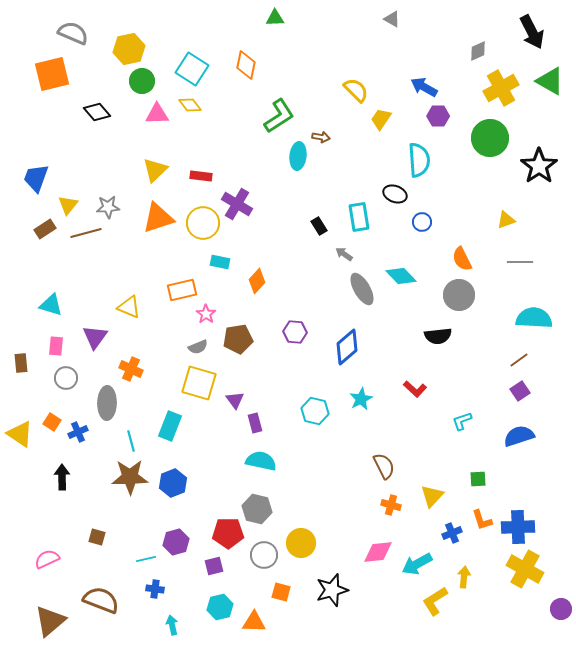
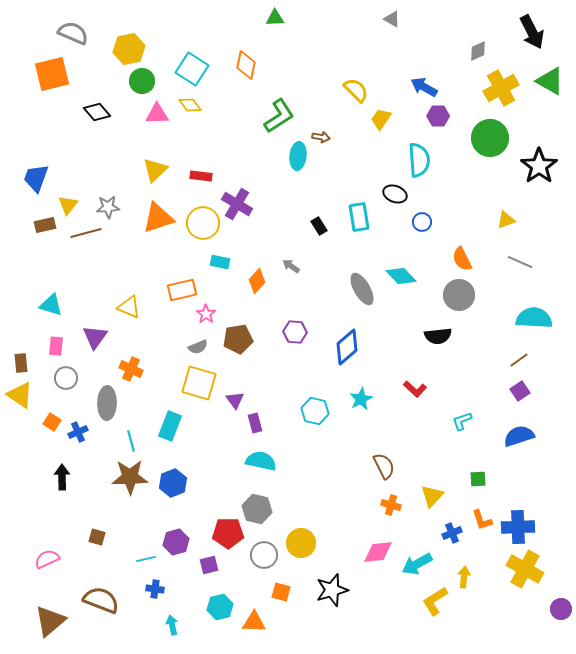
brown rectangle at (45, 229): moved 4 px up; rotated 20 degrees clockwise
gray arrow at (344, 254): moved 53 px left, 12 px down
gray line at (520, 262): rotated 25 degrees clockwise
yellow triangle at (20, 434): moved 39 px up
purple square at (214, 566): moved 5 px left, 1 px up
